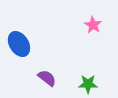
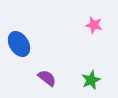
pink star: moved 1 px right; rotated 18 degrees counterclockwise
green star: moved 3 px right, 4 px up; rotated 24 degrees counterclockwise
